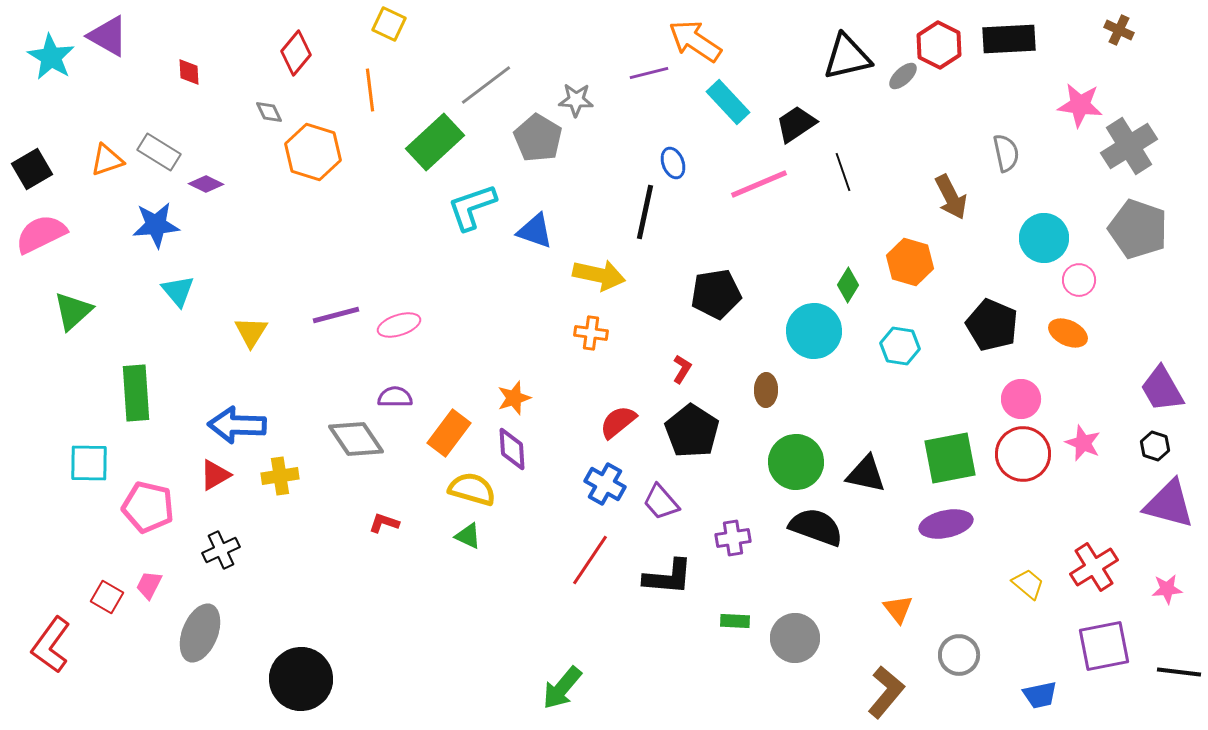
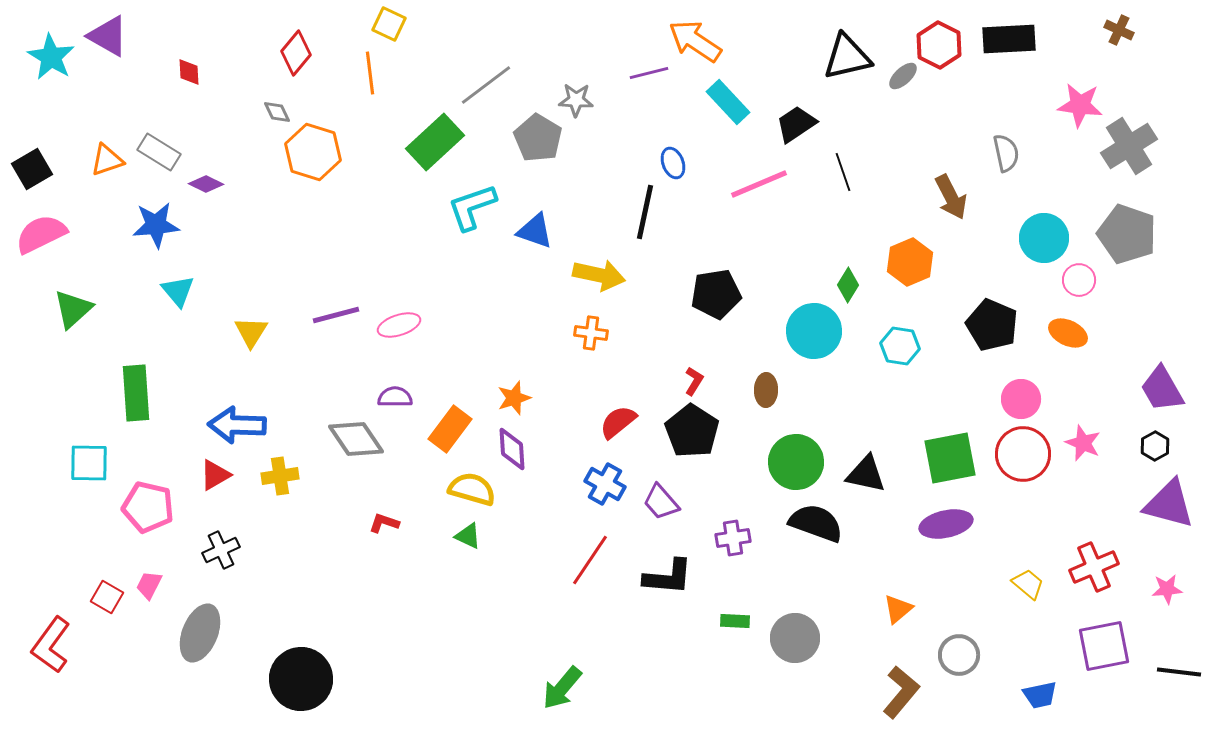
orange line at (370, 90): moved 17 px up
gray diamond at (269, 112): moved 8 px right
gray pentagon at (1138, 229): moved 11 px left, 5 px down
orange hexagon at (910, 262): rotated 21 degrees clockwise
green triangle at (73, 311): moved 2 px up
red L-shape at (682, 369): moved 12 px right, 12 px down
orange rectangle at (449, 433): moved 1 px right, 4 px up
black hexagon at (1155, 446): rotated 12 degrees clockwise
black semicircle at (816, 527): moved 4 px up
red cross at (1094, 567): rotated 9 degrees clockwise
orange triangle at (898, 609): rotated 28 degrees clockwise
brown L-shape at (886, 692): moved 15 px right
